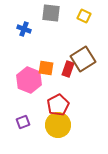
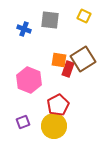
gray square: moved 1 px left, 7 px down
orange square: moved 13 px right, 8 px up
yellow circle: moved 4 px left, 1 px down
